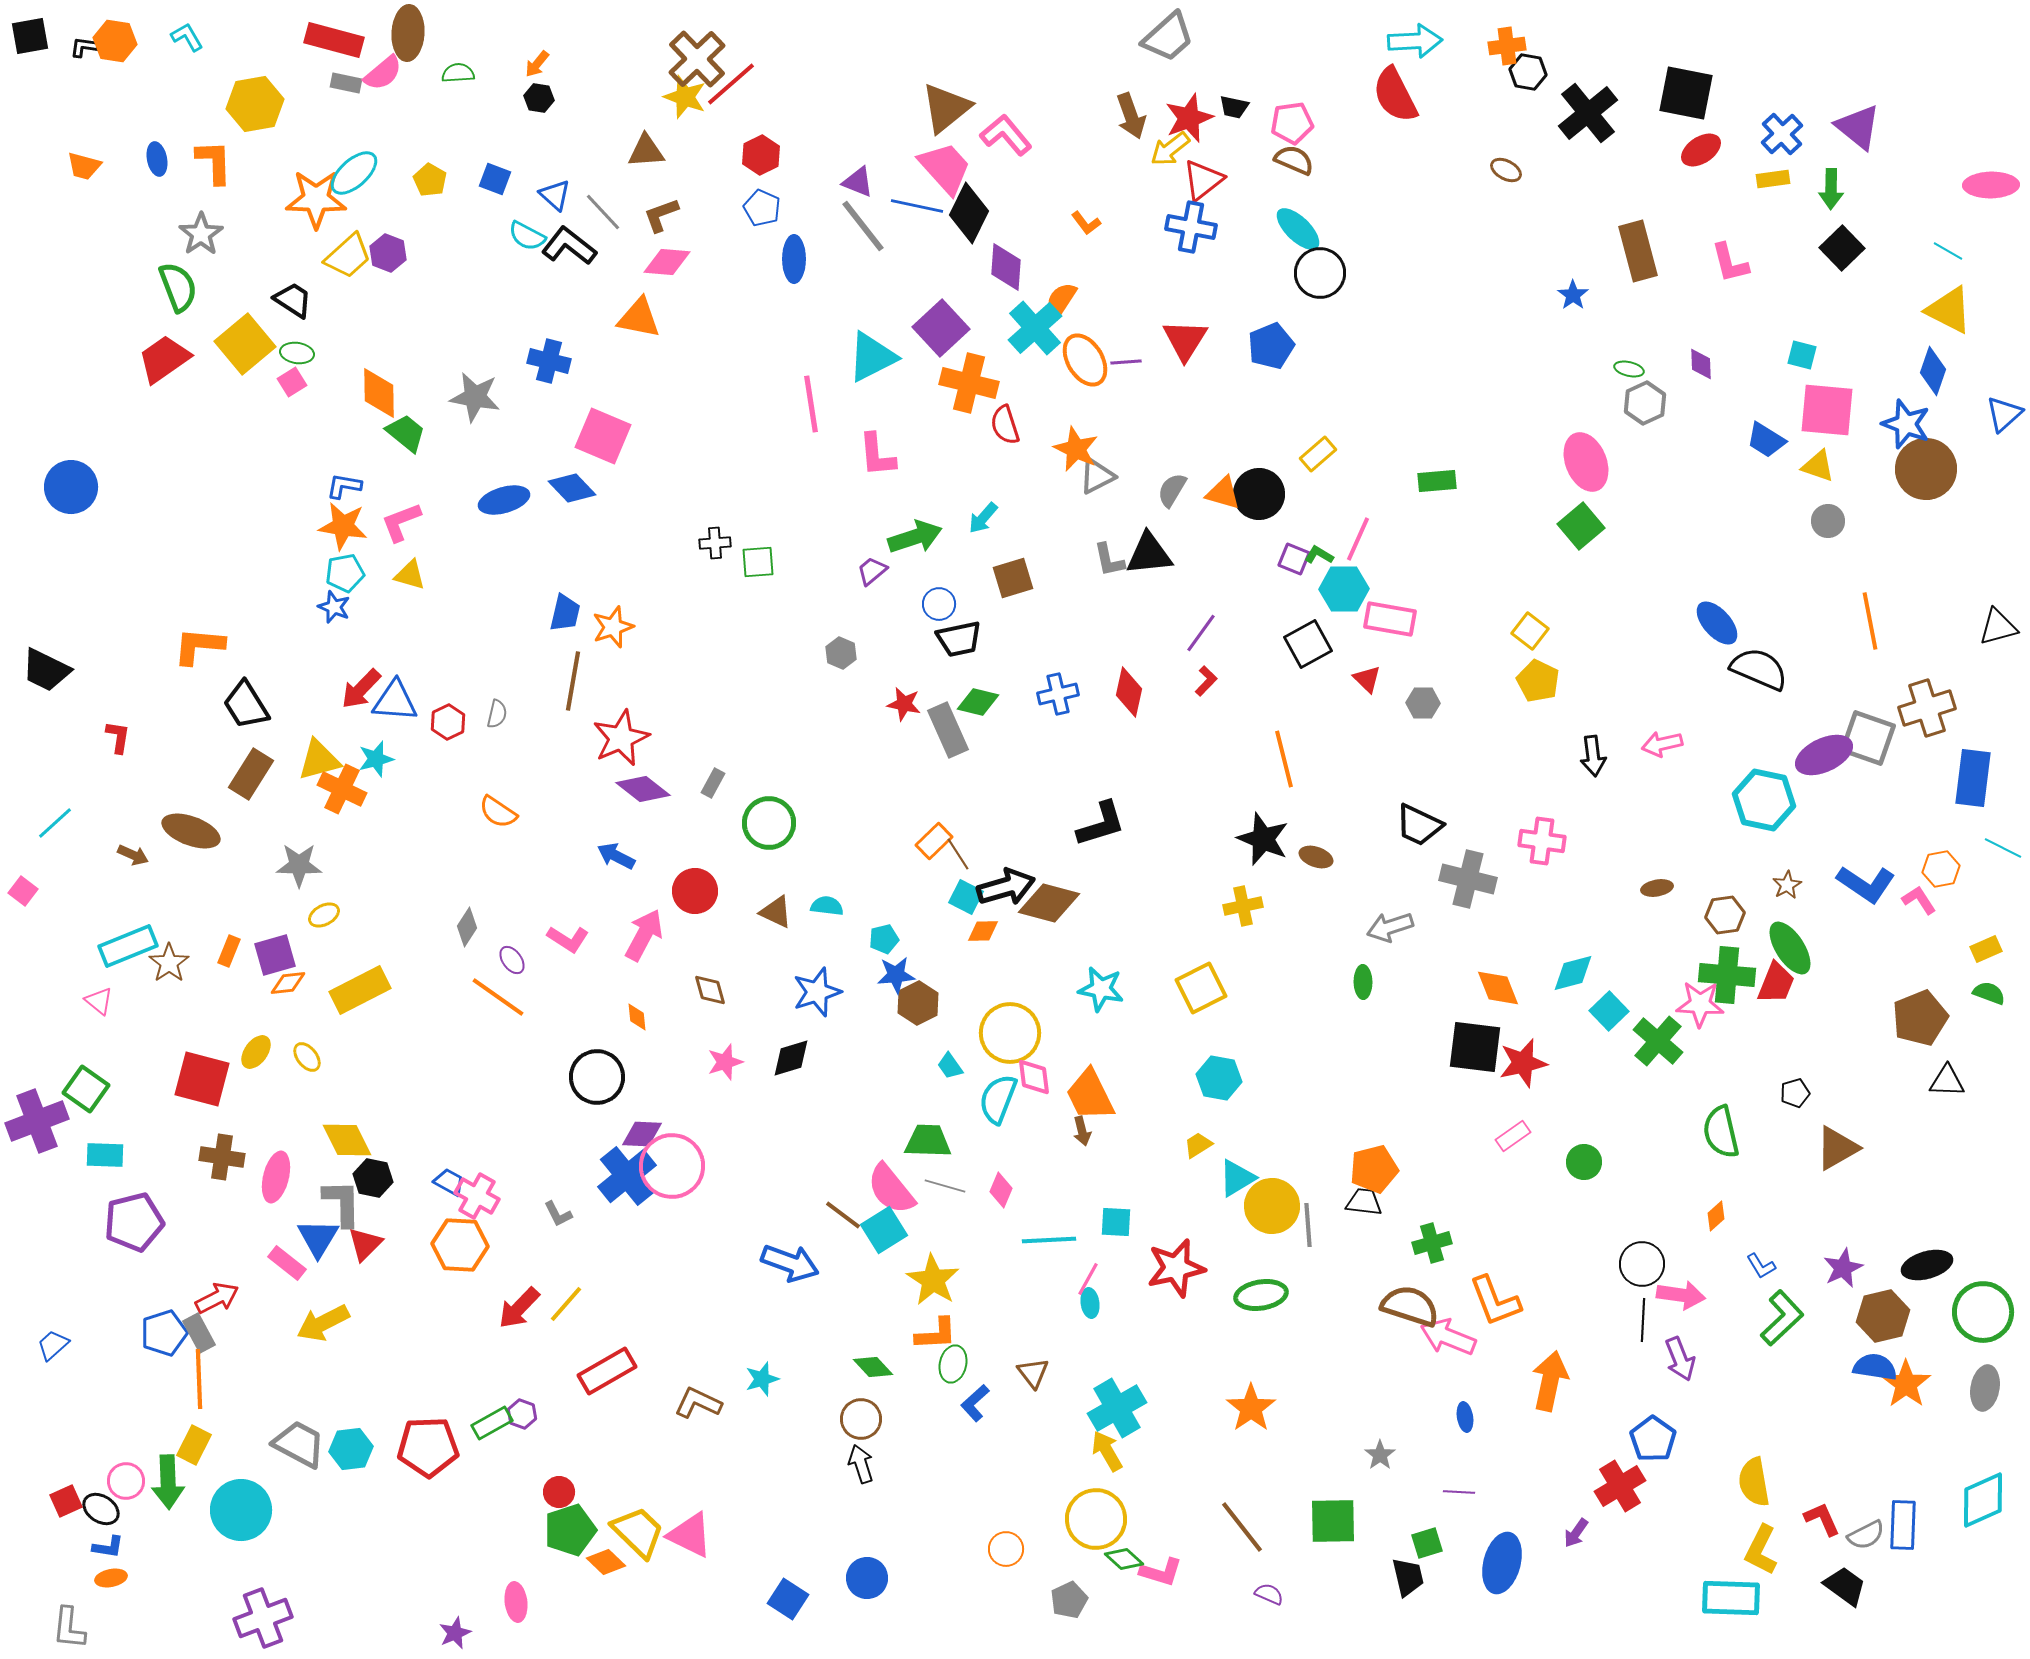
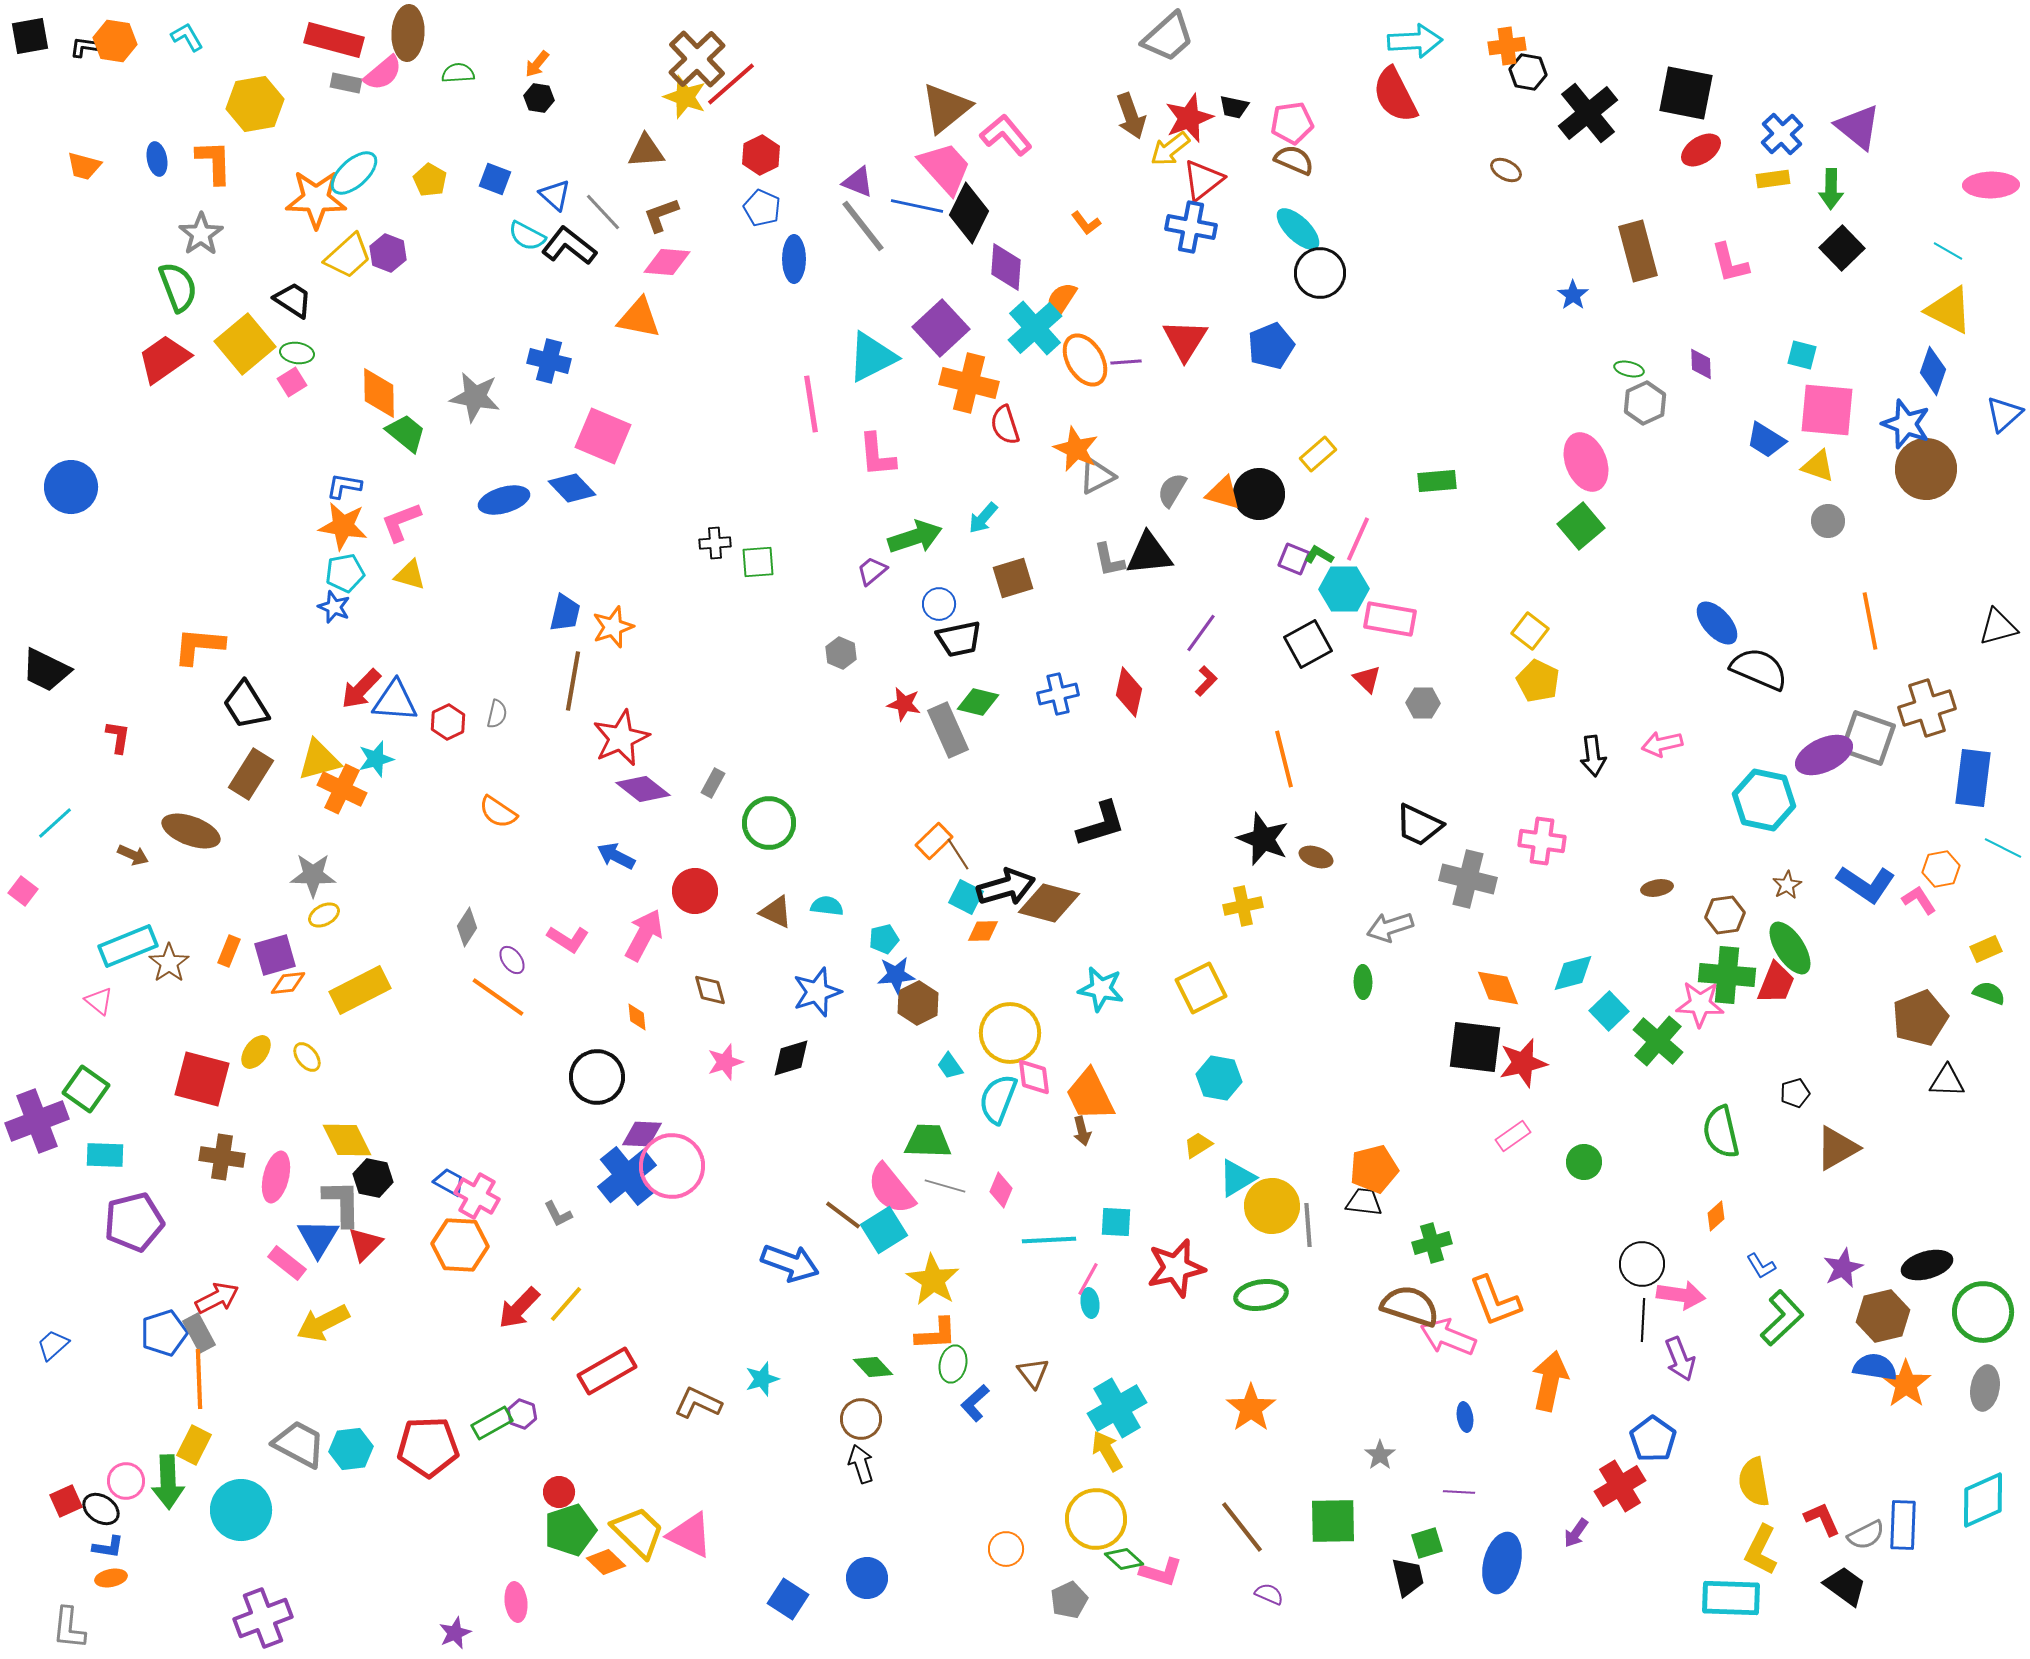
gray star at (299, 865): moved 14 px right, 10 px down
